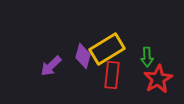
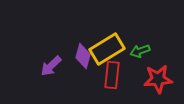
green arrow: moved 7 px left, 6 px up; rotated 72 degrees clockwise
red star: rotated 24 degrees clockwise
